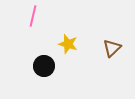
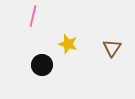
brown triangle: rotated 12 degrees counterclockwise
black circle: moved 2 px left, 1 px up
